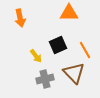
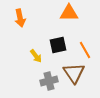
black square: rotated 12 degrees clockwise
brown triangle: rotated 10 degrees clockwise
gray cross: moved 4 px right, 2 px down
